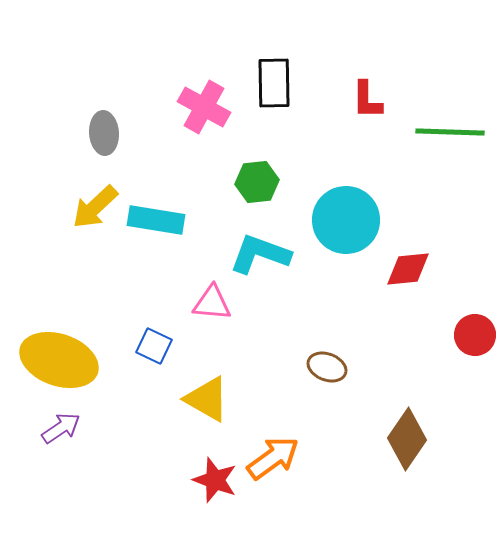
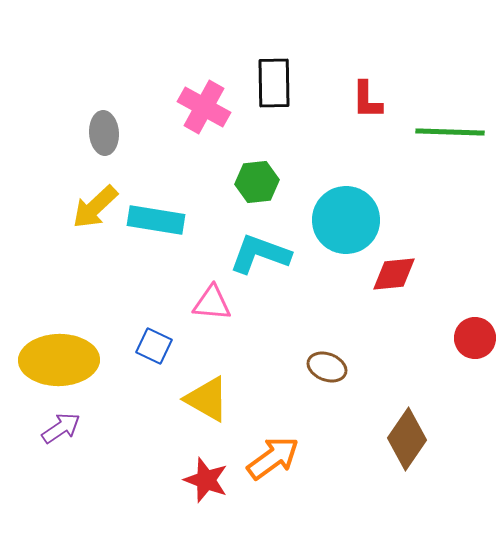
red diamond: moved 14 px left, 5 px down
red circle: moved 3 px down
yellow ellipse: rotated 20 degrees counterclockwise
red star: moved 9 px left
